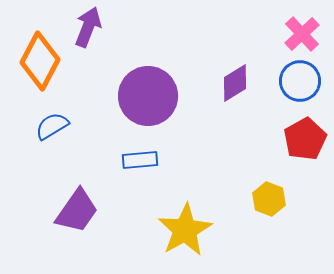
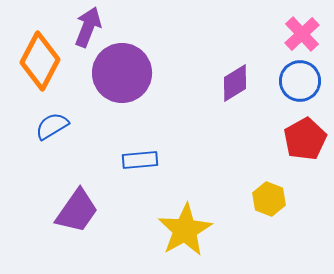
purple circle: moved 26 px left, 23 px up
